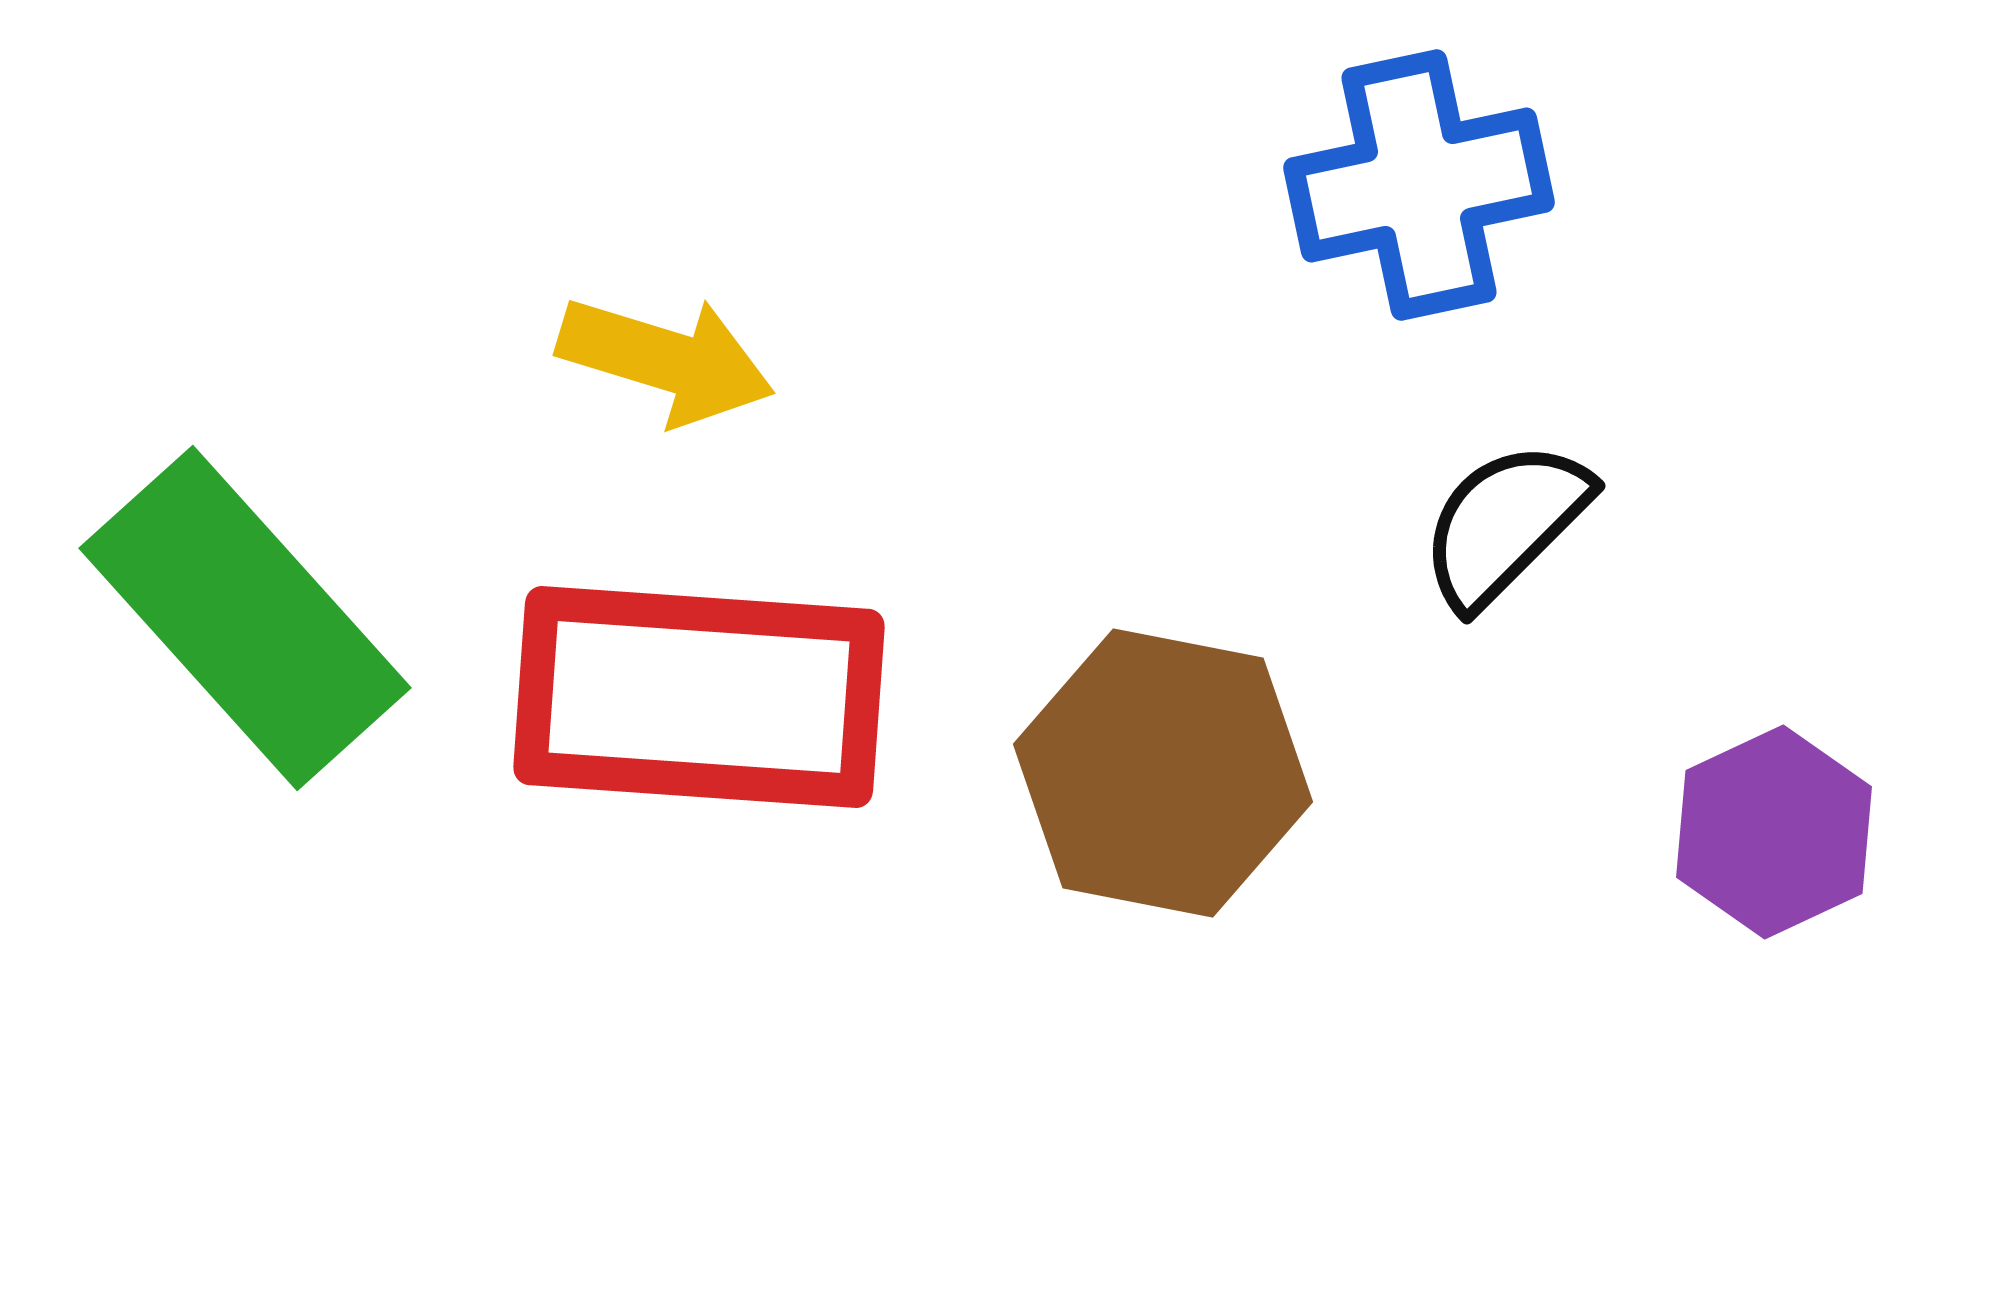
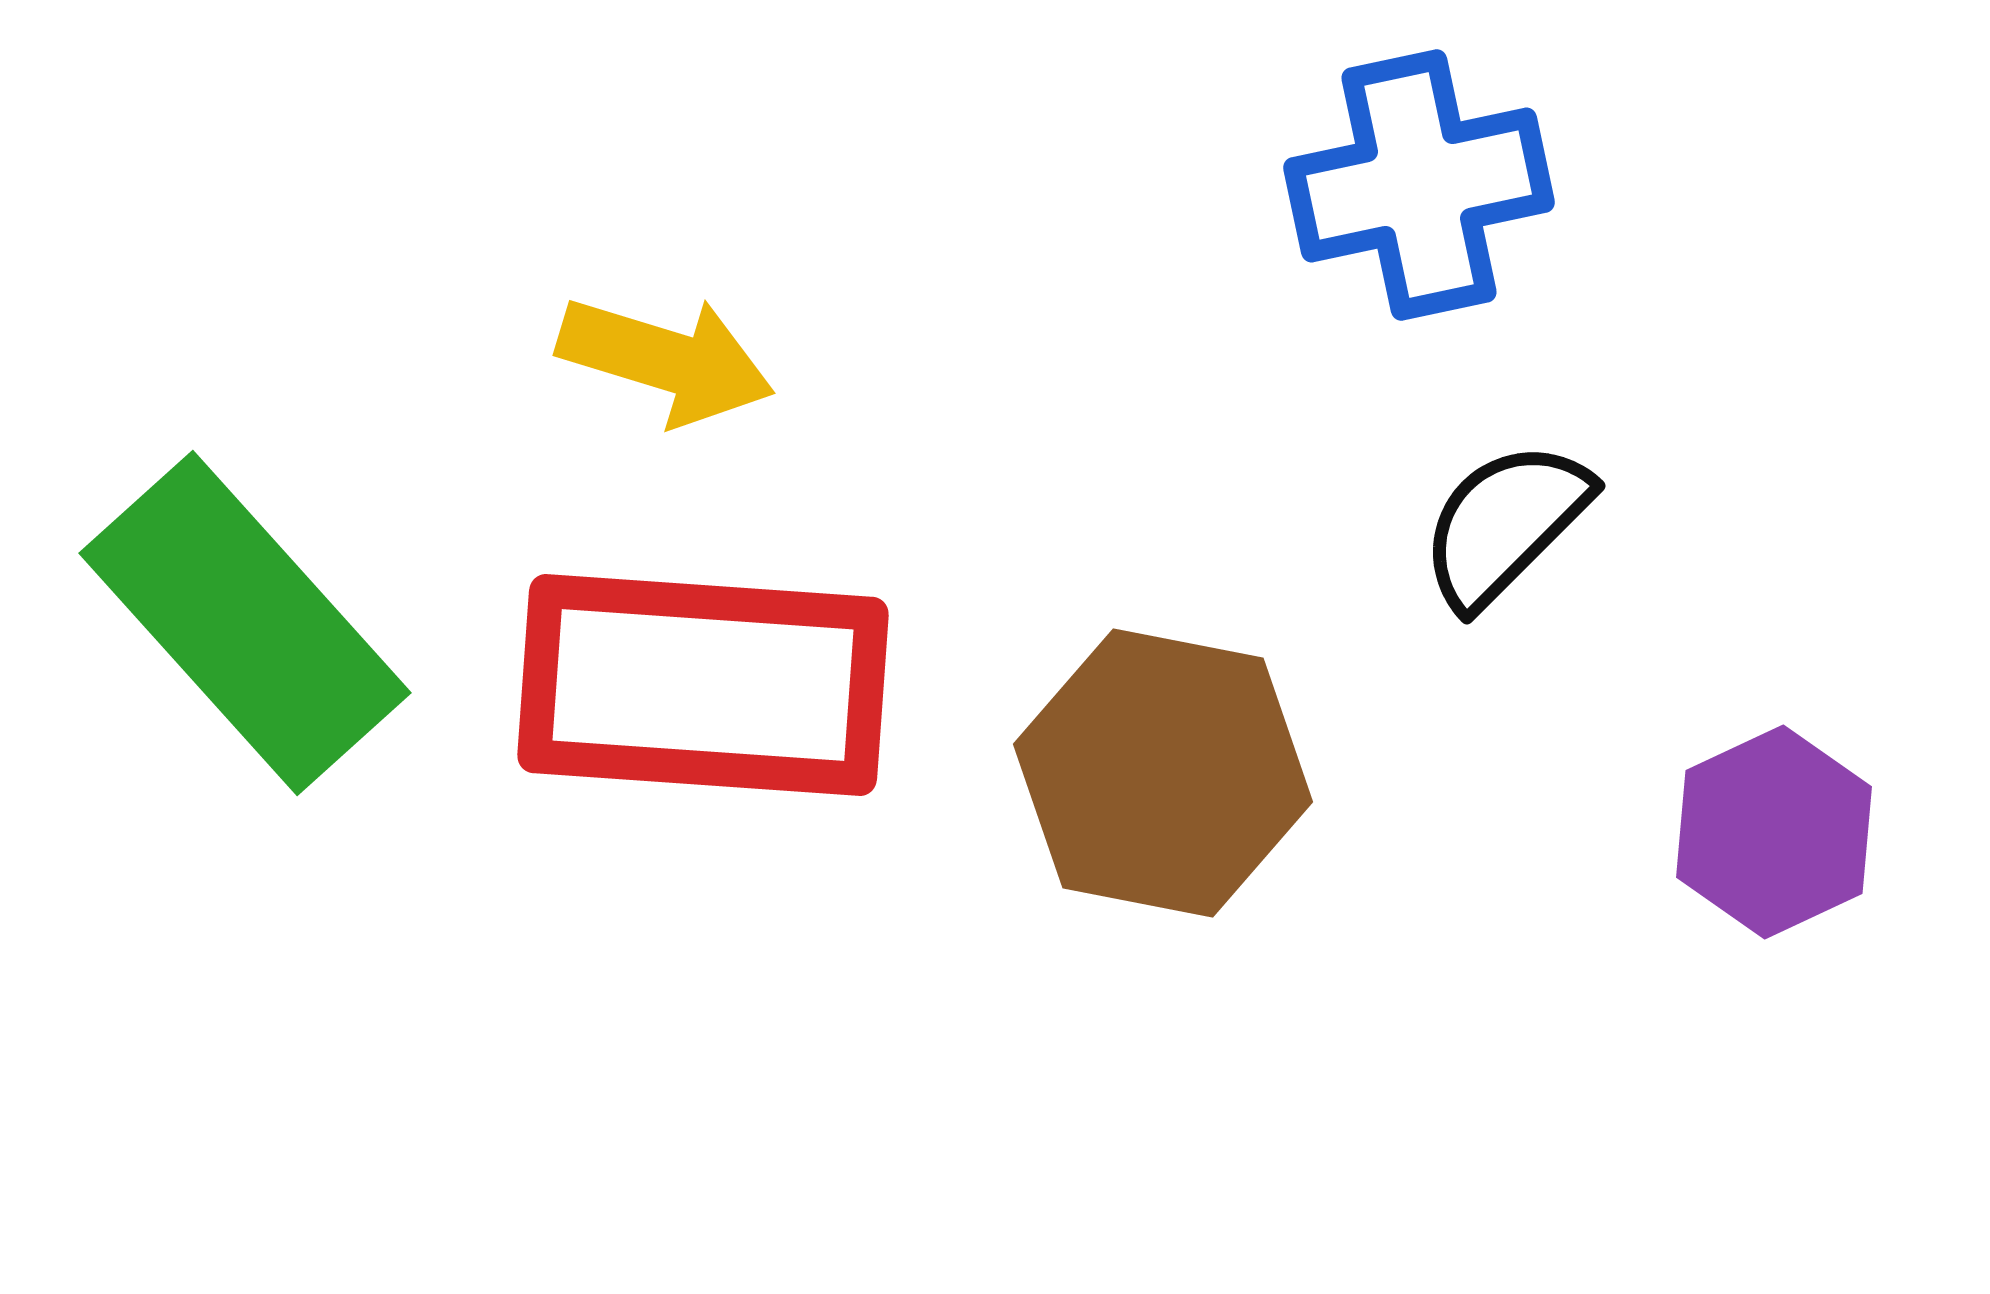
green rectangle: moved 5 px down
red rectangle: moved 4 px right, 12 px up
